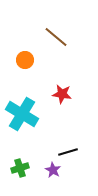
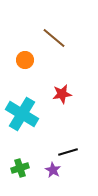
brown line: moved 2 px left, 1 px down
red star: rotated 18 degrees counterclockwise
